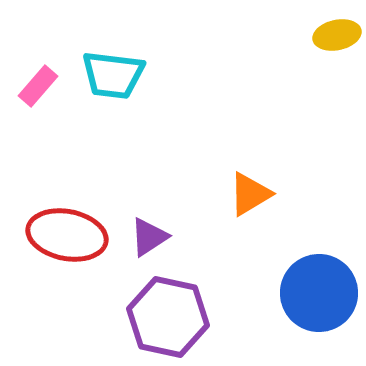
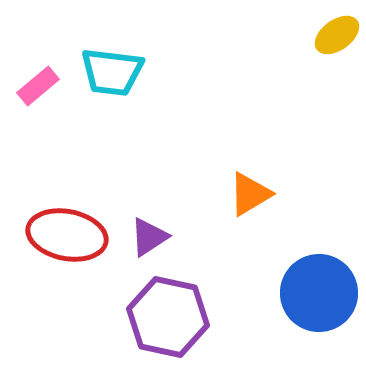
yellow ellipse: rotated 24 degrees counterclockwise
cyan trapezoid: moved 1 px left, 3 px up
pink rectangle: rotated 9 degrees clockwise
